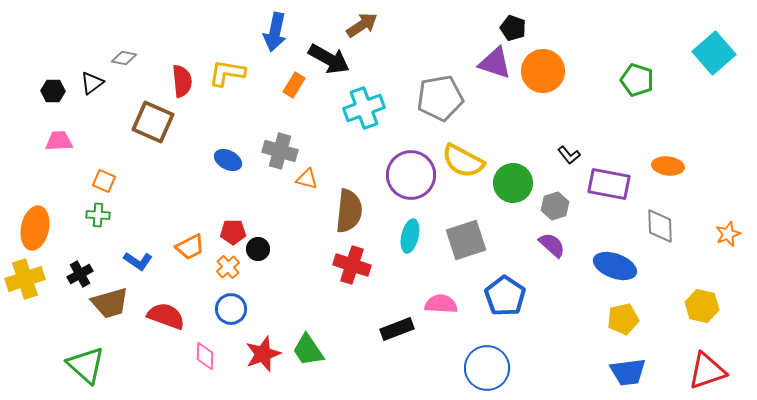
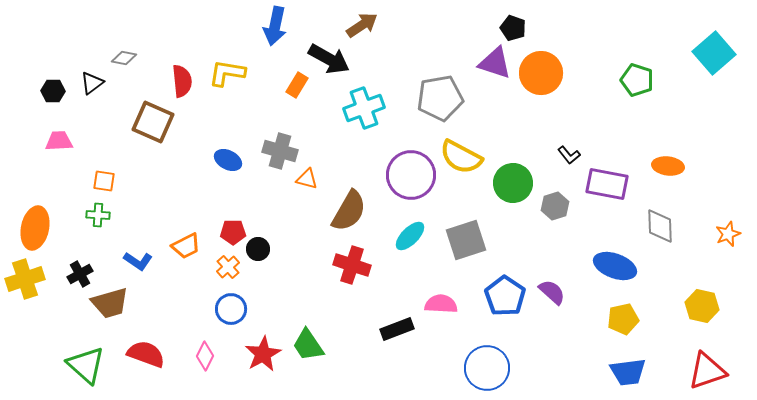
blue arrow at (275, 32): moved 6 px up
orange circle at (543, 71): moved 2 px left, 2 px down
orange rectangle at (294, 85): moved 3 px right
yellow semicircle at (463, 161): moved 2 px left, 4 px up
orange square at (104, 181): rotated 15 degrees counterclockwise
purple rectangle at (609, 184): moved 2 px left
brown semicircle at (349, 211): rotated 24 degrees clockwise
cyan ellipse at (410, 236): rotated 32 degrees clockwise
purple semicircle at (552, 245): moved 47 px down
orange trapezoid at (190, 247): moved 4 px left, 1 px up
red semicircle at (166, 316): moved 20 px left, 38 px down
green trapezoid at (308, 350): moved 5 px up
red star at (263, 354): rotated 9 degrees counterclockwise
pink diamond at (205, 356): rotated 24 degrees clockwise
